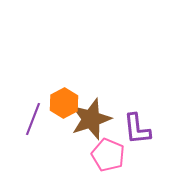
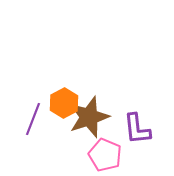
brown star: moved 2 px left, 2 px up
pink pentagon: moved 3 px left
